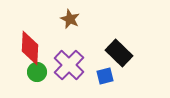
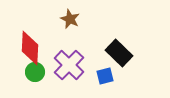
green circle: moved 2 px left
